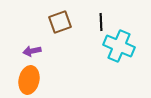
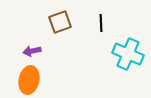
black line: moved 1 px down
cyan cross: moved 9 px right, 8 px down
